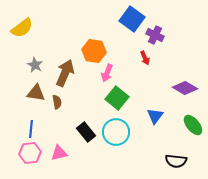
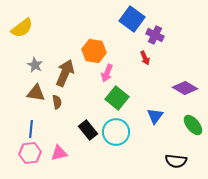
black rectangle: moved 2 px right, 2 px up
